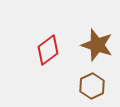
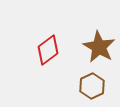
brown star: moved 2 px right, 2 px down; rotated 12 degrees clockwise
